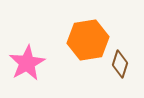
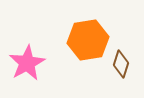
brown diamond: moved 1 px right
